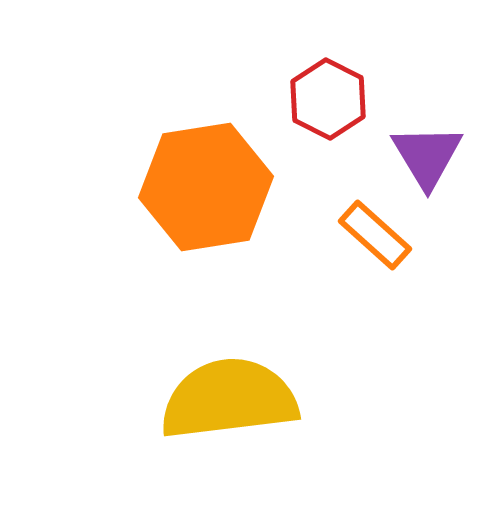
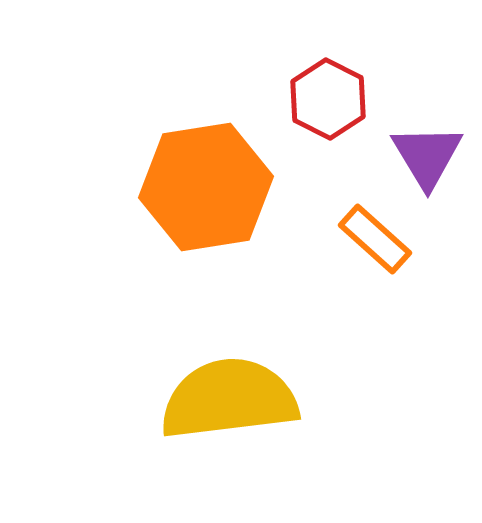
orange rectangle: moved 4 px down
